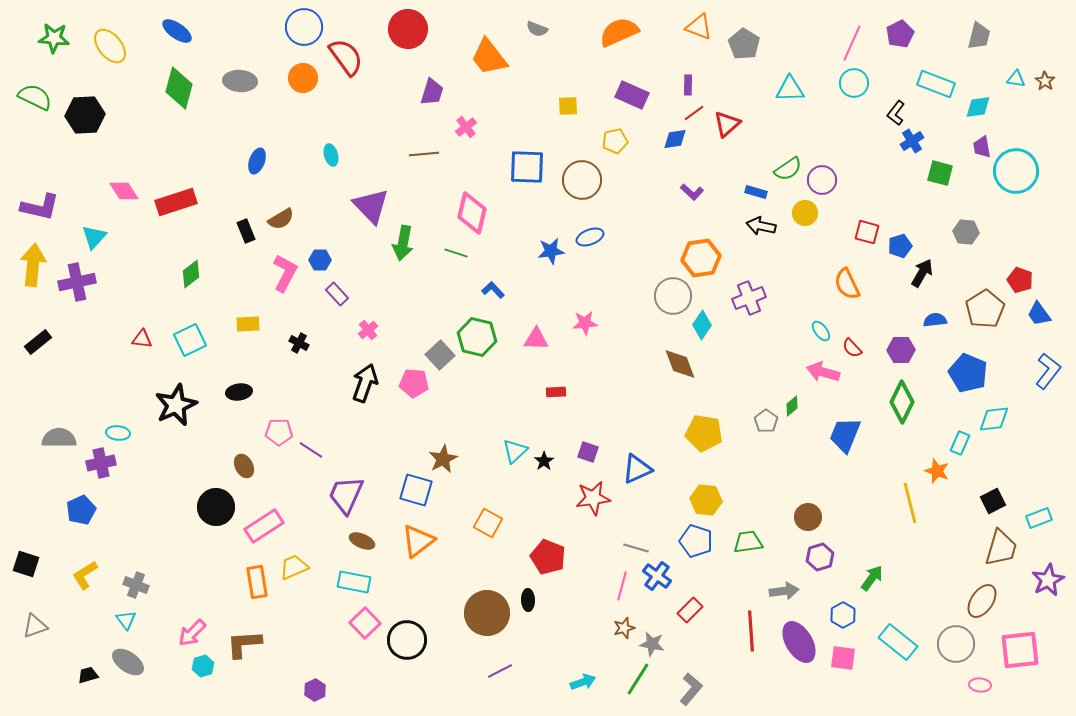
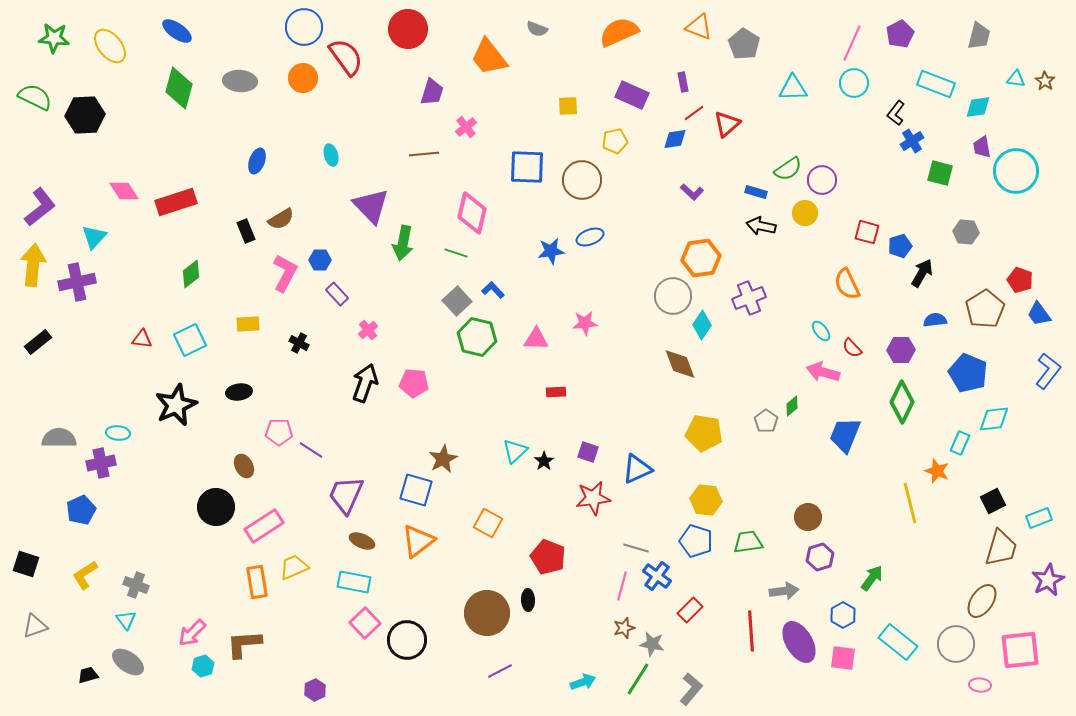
purple rectangle at (688, 85): moved 5 px left, 3 px up; rotated 12 degrees counterclockwise
cyan triangle at (790, 89): moved 3 px right, 1 px up
purple L-shape at (40, 207): rotated 51 degrees counterclockwise
gray square at (440, 355): moved 17 px right, 54 px up
